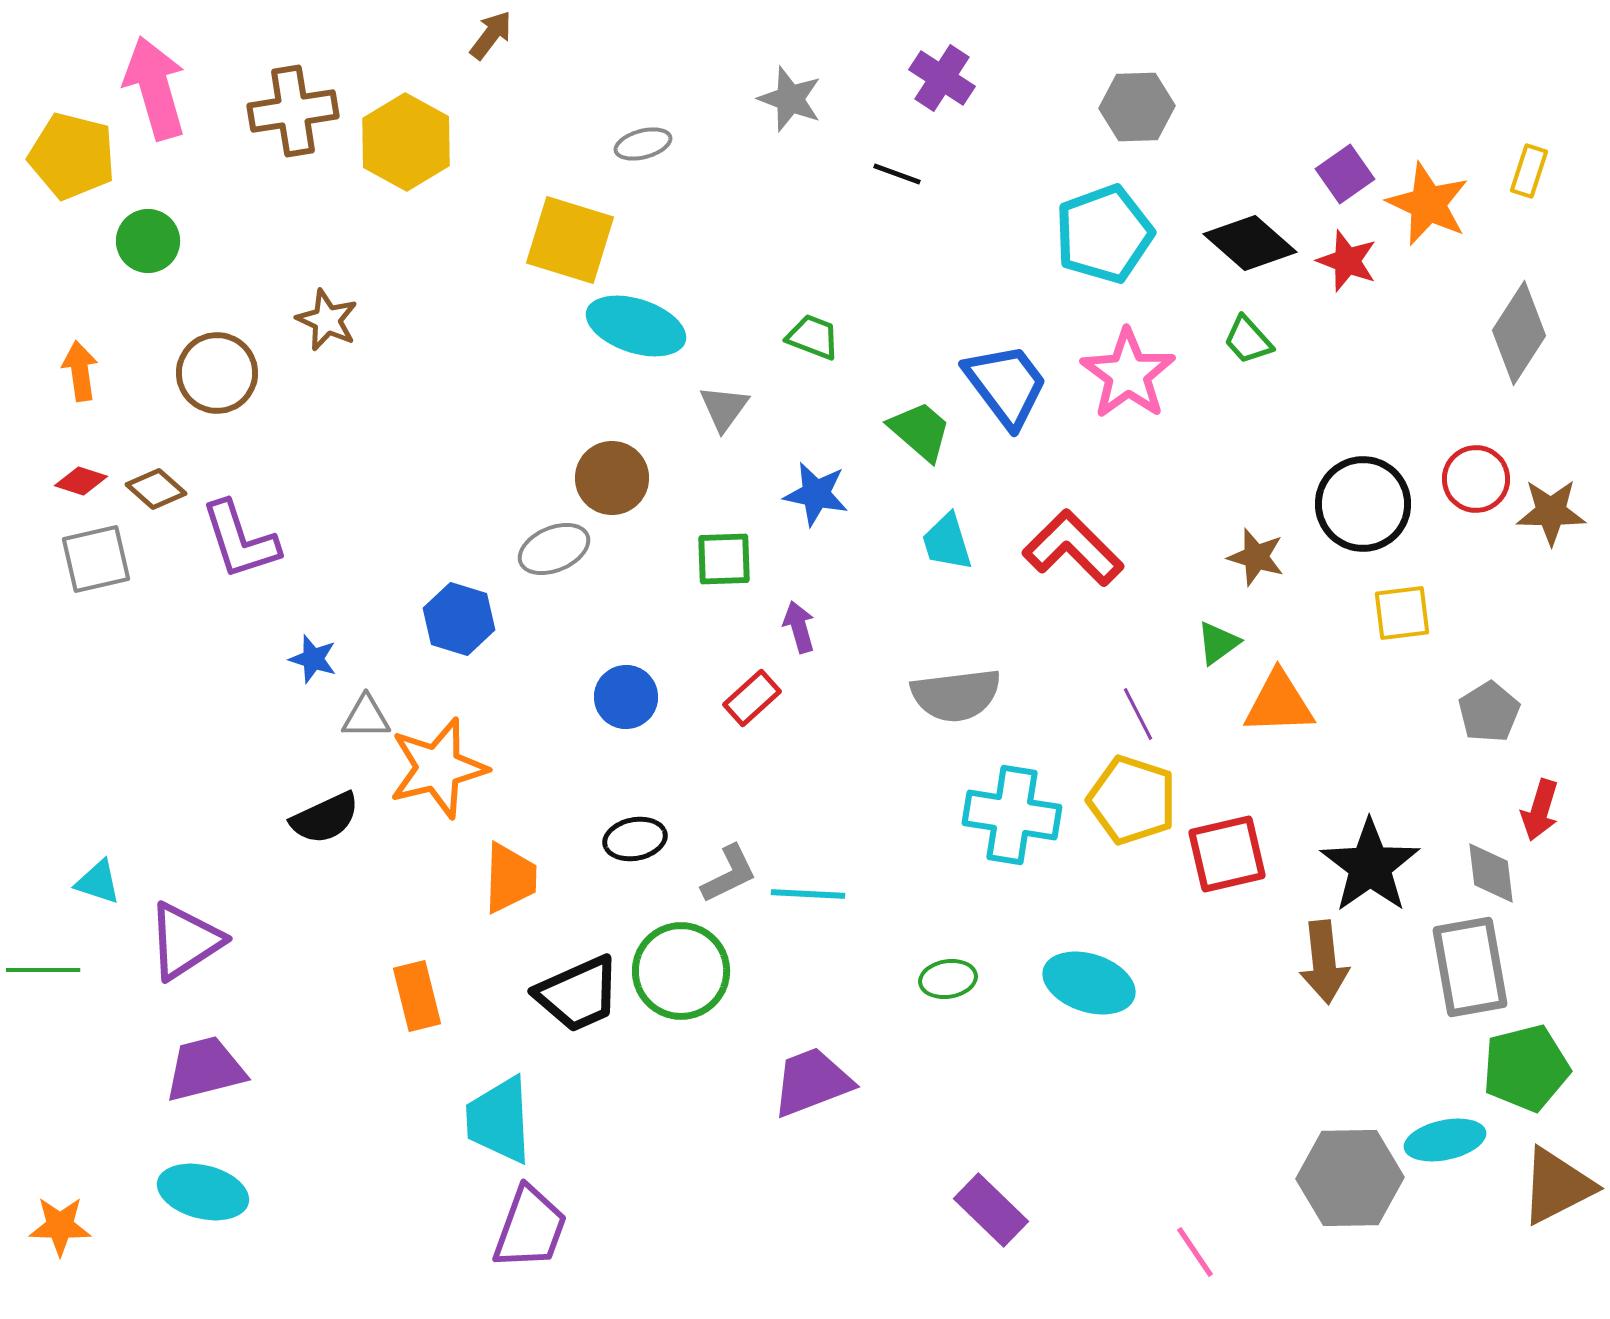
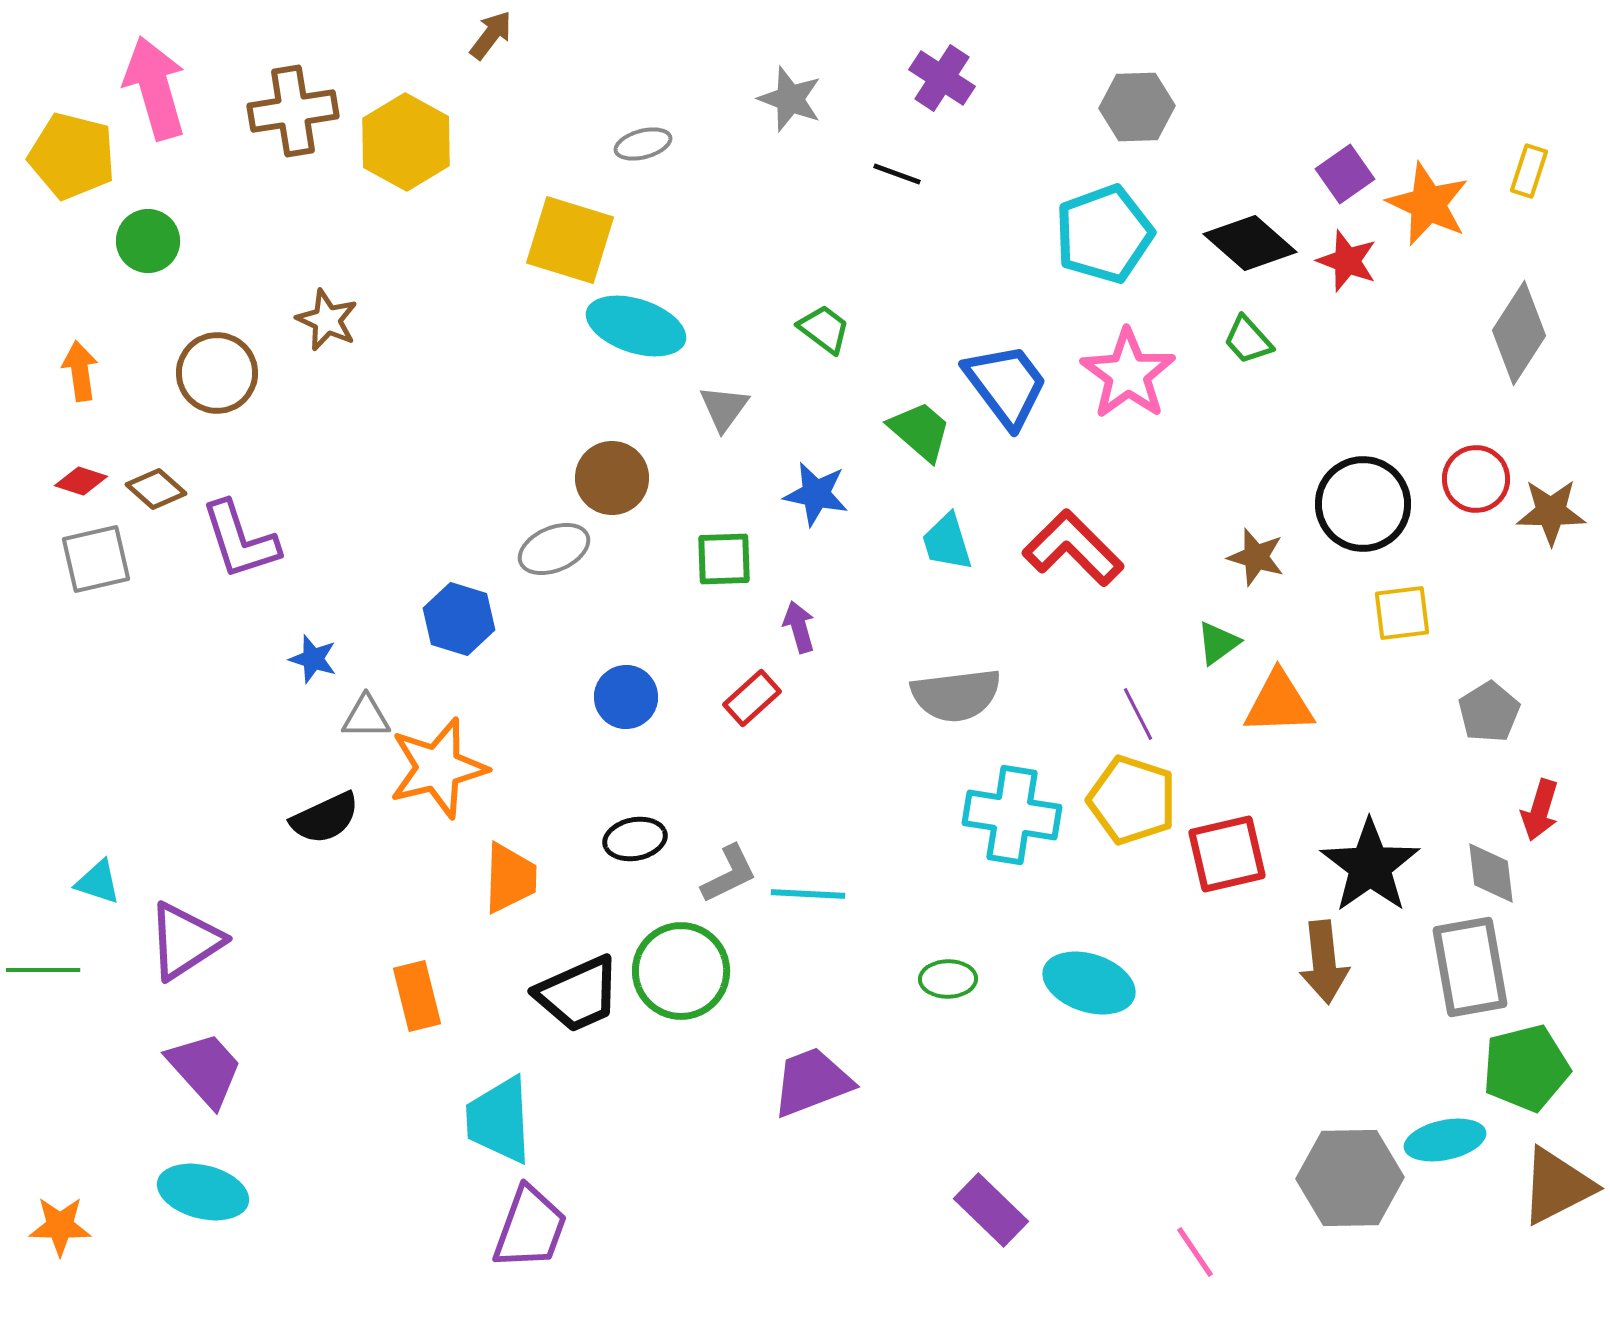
green trapezoid at (813, 337): moved 11 px right, 8 px up; rotated 16 degrees clockwise
green ellipse at (948, 979): rotated 8 degrees clockwise
purple trapezoid at (205, 1069): rotated 62 degrees clockwise
